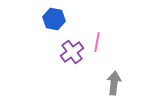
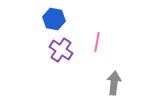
purple cross: moved 11 px left, 2 px up; rotated 20 degrees counterclockwise
